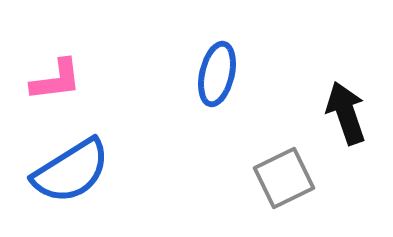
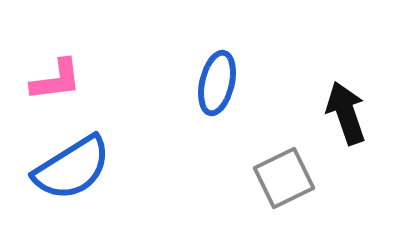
blue ellipse: moved 9 px down
blue semicircle: moved 1 px right, 3 px up
